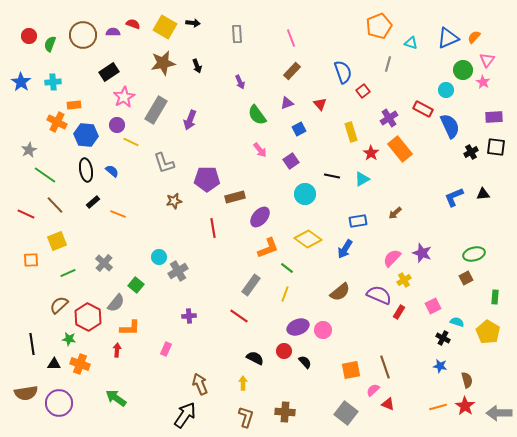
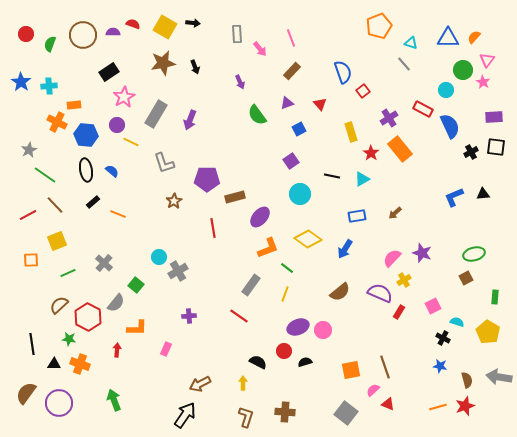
red circle at (29, 36): moved 3 px left, 2 px up
blue triangle at (448, 38): rotated 25 degrees clockwise
gray line at (388, 64): moved 16 px right; rotated 56 degrees counterclockwise
black arrow at (197, 66): moved 2 px left, 1 px down
cyan cross at (53, 82): moved 4 px left, 4 px down
gray rectangle at (156, 110): moved 4 px down
pink arrow at (260, 150): moved 101 px up
cyan circle at (305, 194): moved 5 px left
brown star at (174, 201): rotated 21 degrees counterclockwise
red line at (26, 214): moved 2 px right, 1 px down; rotated 54 degrees counterclockwise
blue rectangle at (358, 221): moved 1 px left, 5 px up
purple semicircle at (379, 295): moved 1 px right, 2 px up
orange L-shape at (130, 328): moved 7 px right
black semicircle at (255, 358): moved 3 px right, 4 px down
black semicircle at (305, 362): rotated 64 degrees counterclockwise
brown arrow at (200, 384): rotated 95 degrees counterclockwise
brown semicircle at (26, 393): rotated 135 degrees clockwise
green arrow at (116, 398): moved 2 px left, 2 px down; rotated 35 degrees clockwise
red star at (465, 406): rotated 18 degrees clockwise
gray arrow at (499, 413): moved 36 px up; rotated 10 degrees clockwise
